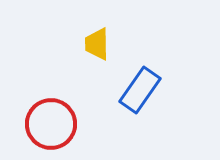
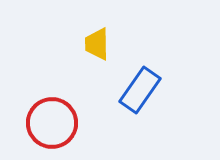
red circle: moved 1 px right, 1 px up
